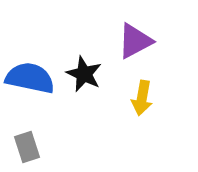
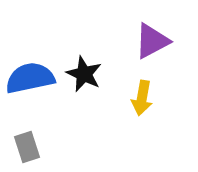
purple triangle: moved 17 px right
blue semicircle: rotated 24 degrees counterclockwise
